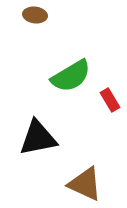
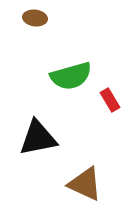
brown ellipse: moved 3 px down
green semicircle: rotated 15 degrees clockwise
